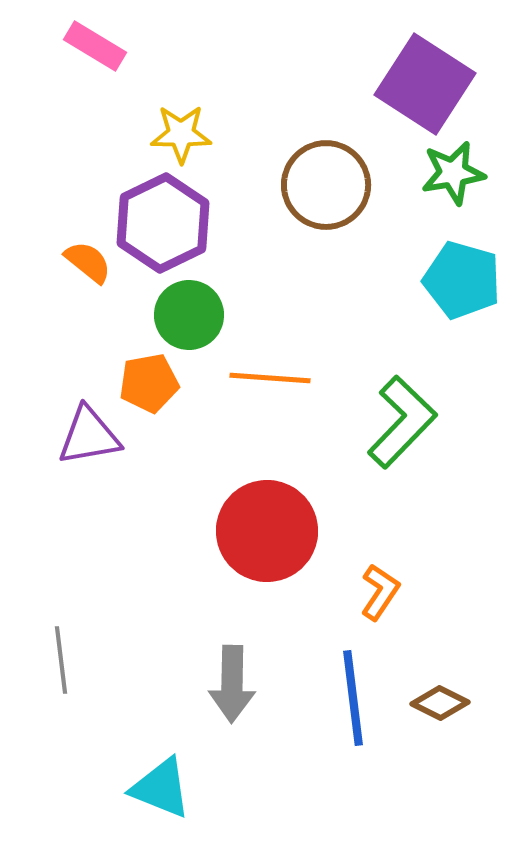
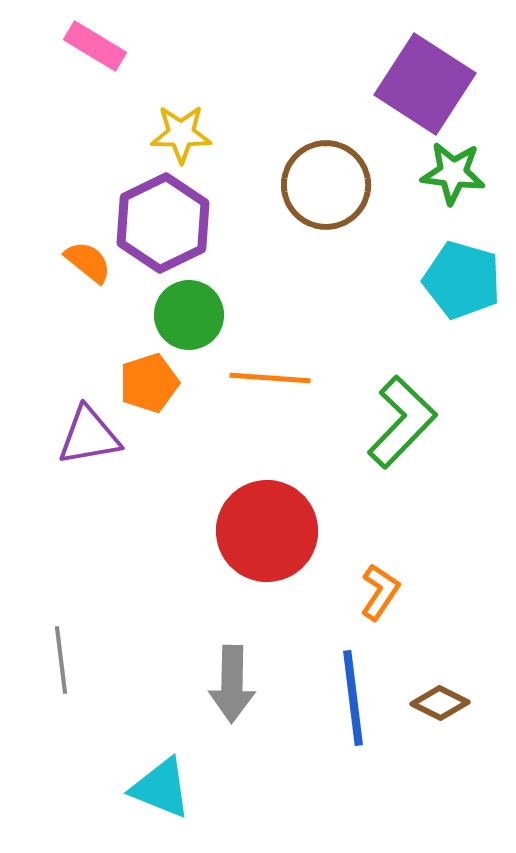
green star: rotated 16 degrees clockwise
orange pentagon: rotated 8 degrees counterclockwise
